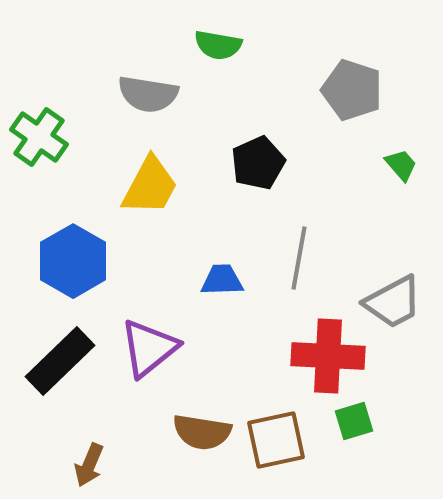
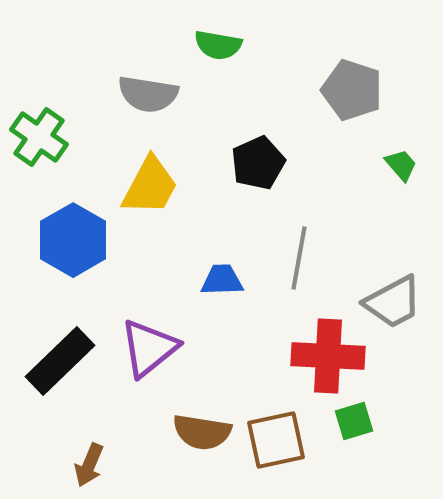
blue hexagon: moved 21 px up
